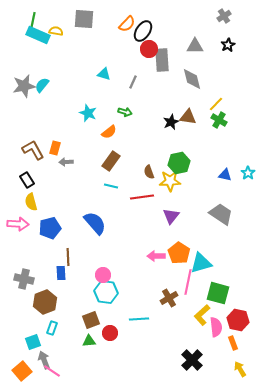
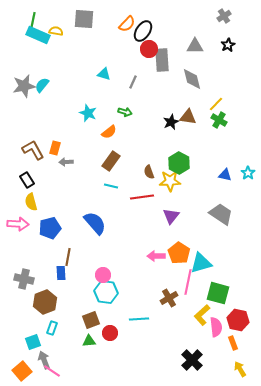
green hexagon at (179, 163): rotated 20 degrees counterclockwise
brown line at (68, 257): rotated 12 degrees clockwise
